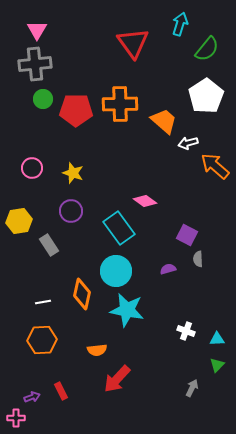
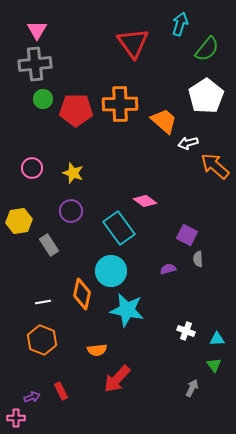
cyan circle: moved 5 px left
orange hexagon: rotated 24 degrees clockwise
green triangle: moved 3 px left; rotated 21 degrees counterclockwise
